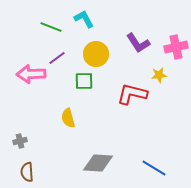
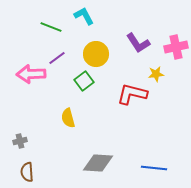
cyan L-shape: moved 3 px up
yellow star: moved 3 px left, 1 px up
green square: rotated 36 degrees counterclockwise
blue line: rotated 25 degrees counterclockwise
